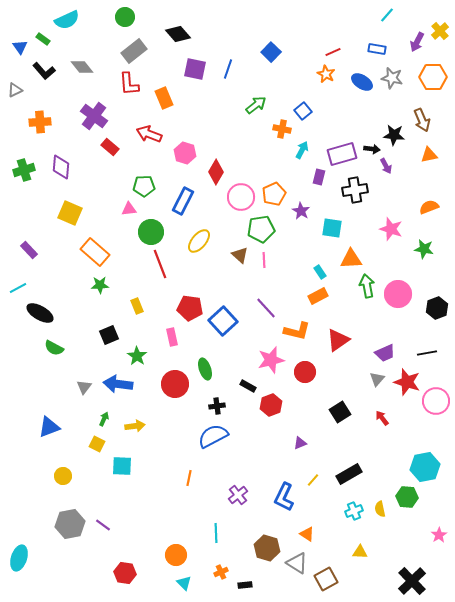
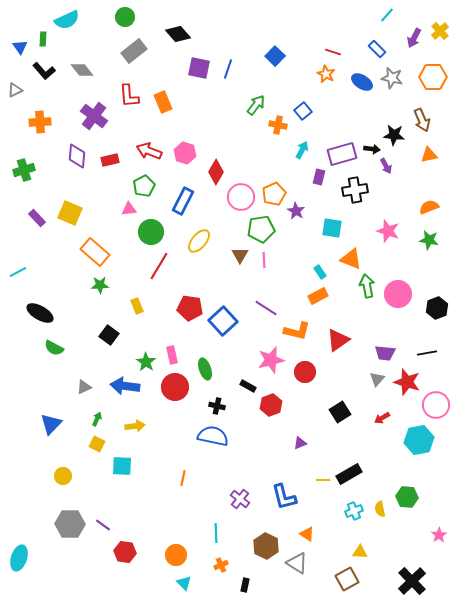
green rectangle at (43, 39): rotated 56 degrees clockwise
purple arrow at (417, 42): moved 3 px left, 4 px up
blue rectangle at (377, 49): rotated 36 degrees clockwise
blue square at (271, 52): moved 4 px right, 4 px down
red line at (333, 52): rotated 42 degrees clockwise
gray diamond at (82, 67): moved 3 px down
purple square at (195, 69): moved 4 px right, 1 px up
red L-shape at (129, 84): moved 12 px down
orange rectangle at (164, 98): moved 1 px left, 4 px down
green arrow at (256, 105): rotated 15 degrees counterclockwise
orange cross at (282, 129): moved 4 px left, 4 px up
red arrow at (149, 134): moved 17 px down
red rectangle at (110, 147): moved 13 px down; rotated 54 degrees counterclockwise
purple diamond at (61, 167): moved 16 px right, 11 px up
green pentagon at (144, 186): rotated 25 degrees counterclockwise
purple star at (301, 211): moved 5 px left
pink star at (391, 229): moved 3 px left, 2 px down
green star at (424, 249): moved 5 px right, 9 px up
purple rectangle at (29, 250): moved 8 px right, 32 px up
brown triangle at (240, 255): rotated 18 degrees clockwise
orange triangle at (351, 259): rotated 25 degrees clockwise
red line at (160, 264): moved 1 px left, 2 px down; rotated 52 degrees clockwise
cyan line at (18, 288): moved 16 px up
purple line at (266, 308): rotated 15 degrees counterclockwise
black square at (109, 335): rotated 30 degrees counterclockwise
pink rectangle at (172, 337): moved 18 px down
purple trapezoid at (385, 353): rotated 30 degrees clockwise
green star at (137, 356): moved 9 px right, 6 px down
blue arrow at (118, 384): moved 7 px right, 2 px down
red circle at (175, 384): moved 3 px down
gray triangle at (84, 387): rotated 28 degrees clockwise
pink circle at (436, 401): moved 4 px down
black cross at (217, 406): rotated 21 degrees clockwise
red arrow at (382, 418): rotated 84 degrees counterclockwise
green arrow at (104, 419): moved 7 px left
blue triangle at (49, 427): moved 2 px right, 3 px up; rotated 25 degrees counterclockwise
blue semicircle at (213, 436): rotated 40 degrees clockwise
cyan hexagon at (425, 467): moved 6 px left, 27 px up
orange line at (189, 478): moved 6 px left
yellow line at (313, 480): moved 10 px right; rotated 48 degrees clockwise
purple cross at (238, 495): moved 2 px right, 4 px down; rotated 12 degrees counterclockwise
blue L-shape at (284, 497): rotated 40 degrees counterclockwise
gray hexagon at (70, 524): rotated 12 degrees clockwise
brown hexagon at (267, 548): moved 1 px left, 2 px up; rotated 10 degrees clockwise
orange cross at (221, 572): moved 7 px up
red hexagon at (125, 573): moved 21 px up
brown square at (326, 579): moved 21 px right
black rectangle at (245, 585): rotated 72 degrees counterclockwise
